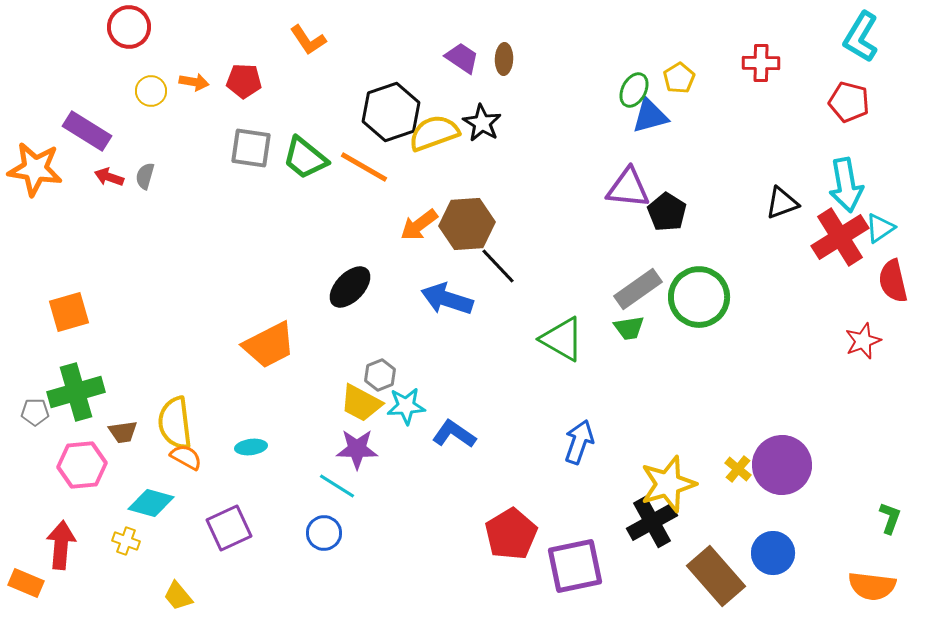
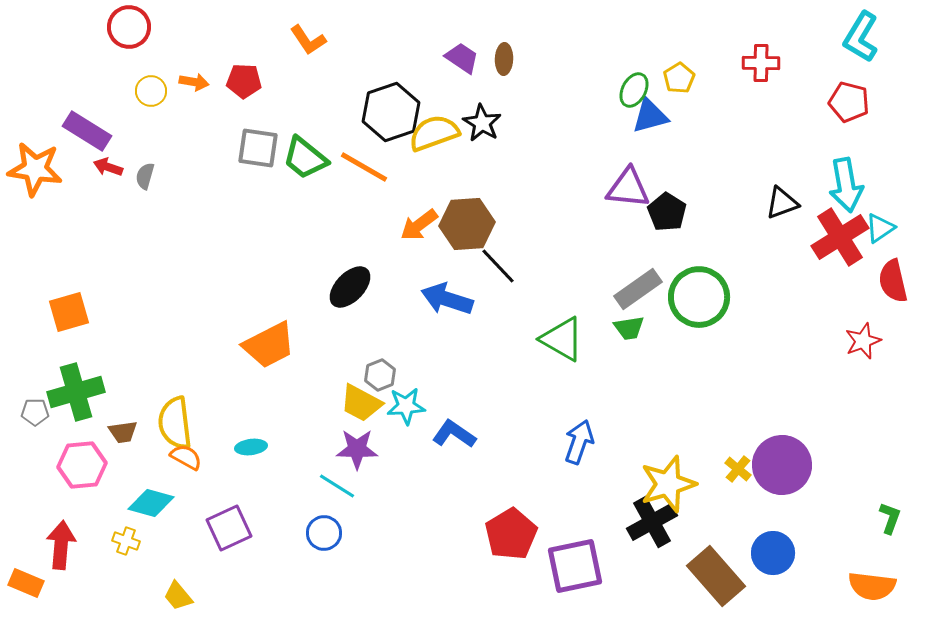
gray square at (251, 148): moved 7 px right
red arrow at (109, 177): moved 1 px left, 10 px up
